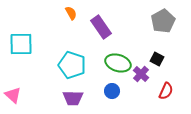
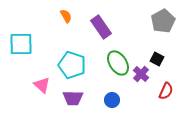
orange semicircle: moved 5 px left, 3 px down
green ellipse: rotated 40 degrees clockwise
blue circle: moved 9 px down
pink triangle: moved 29 px right, 10 px up
